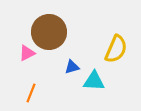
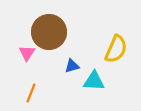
pink triangle: rotated 30 degrees counterclockwise
blue triangle: moved 1 px up
